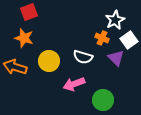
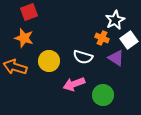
purple triangle: rotated 12 degrees counterclockwise
green circle: moved 5 px up
